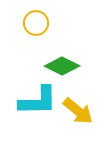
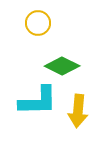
yellow circle: moved 2 px right
yellow arrow: rotated 56 degrees clockwise
